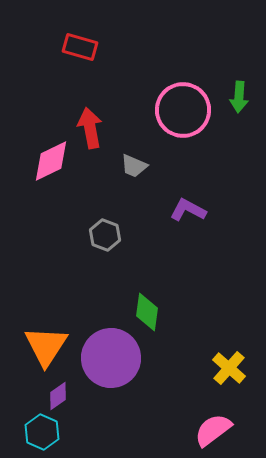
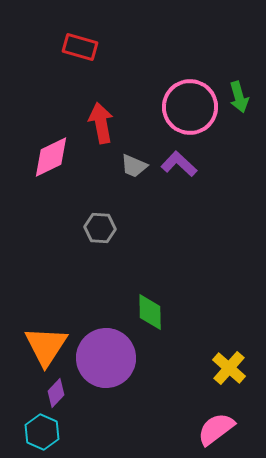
green arrow: rotated 20 degrees counterclockwise
pink circle: moved 7 px right, 3 px up
red arrow: moved 11 px right, 5 px up
pink diamond: moved 4 px up
purple L-shape: moved 9 px left, 46 px up; rotated 15 degrees clockwise
gray hexagon: moved 5 px left, 7 px up; rotated 16 degrees counterclockwise
green diamond: moved 3 px right; rotated 9 degrees counterclockwise
purple circle: moved 5 px left
purple diamond: moved 2 px left, 3 px up; rotated 12 degrees counterclockwise
pink semicircle: moved 3 px right, 1 px up
